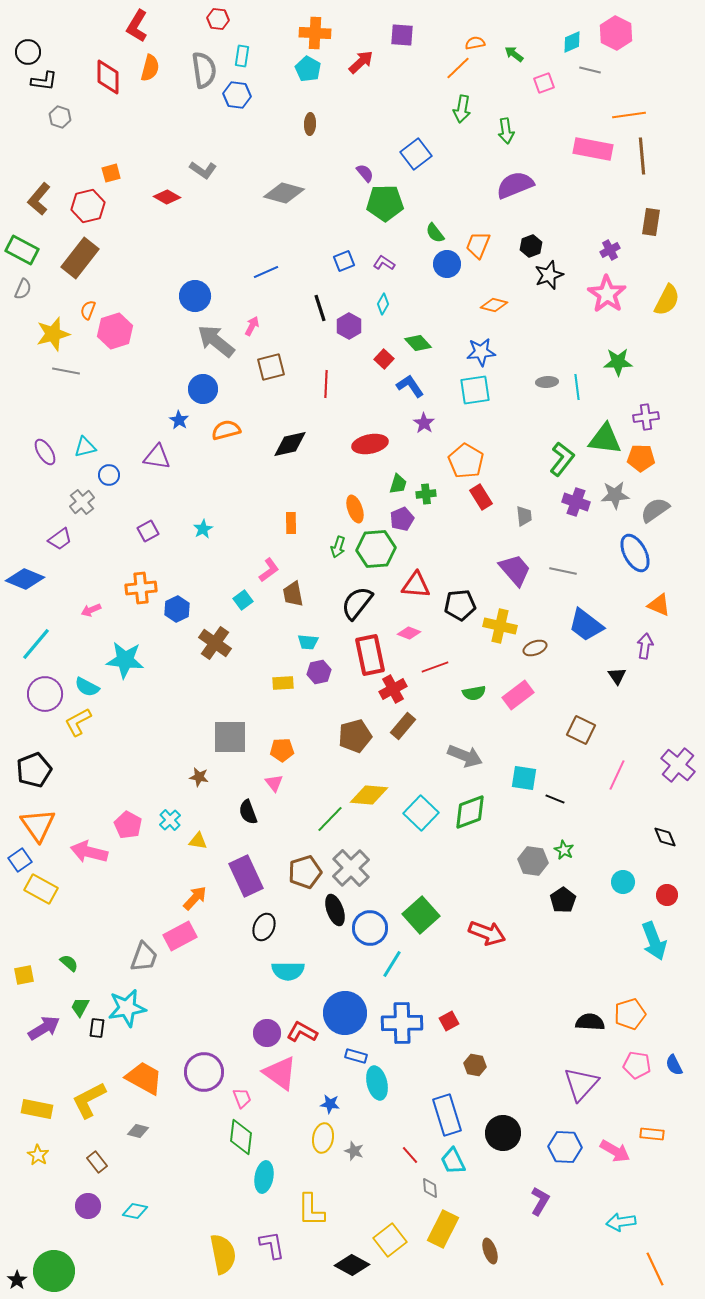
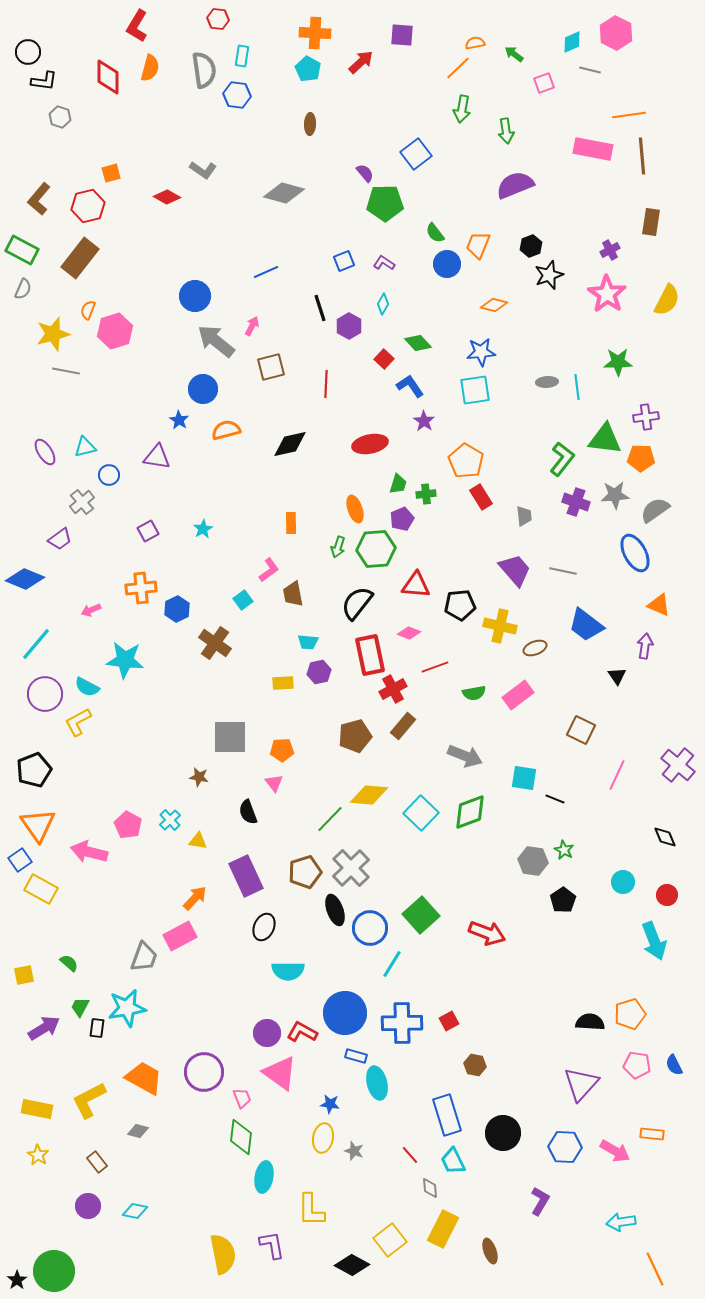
purple star at (424, 423): moved 2 px up
